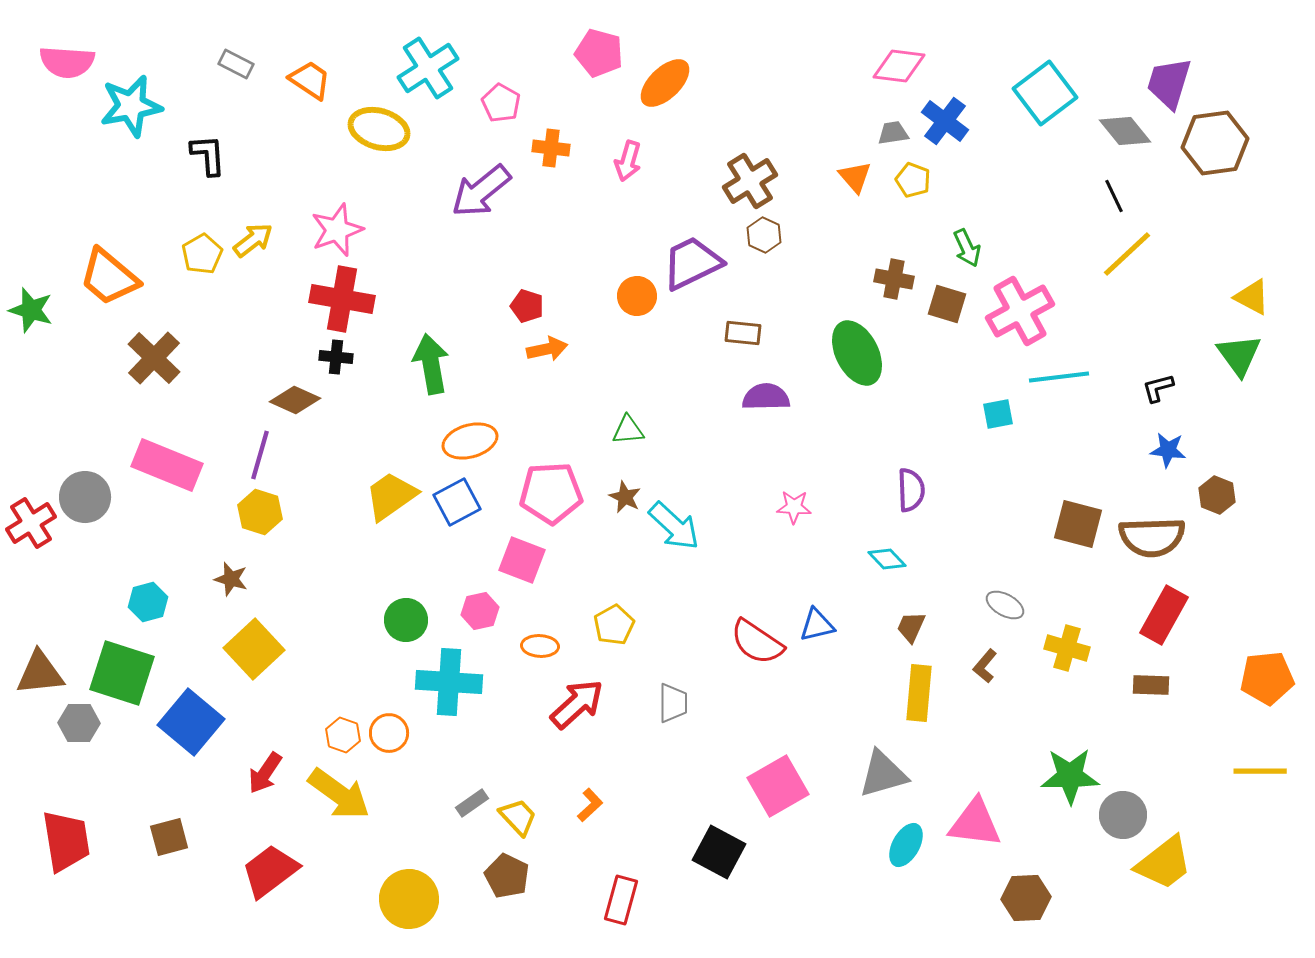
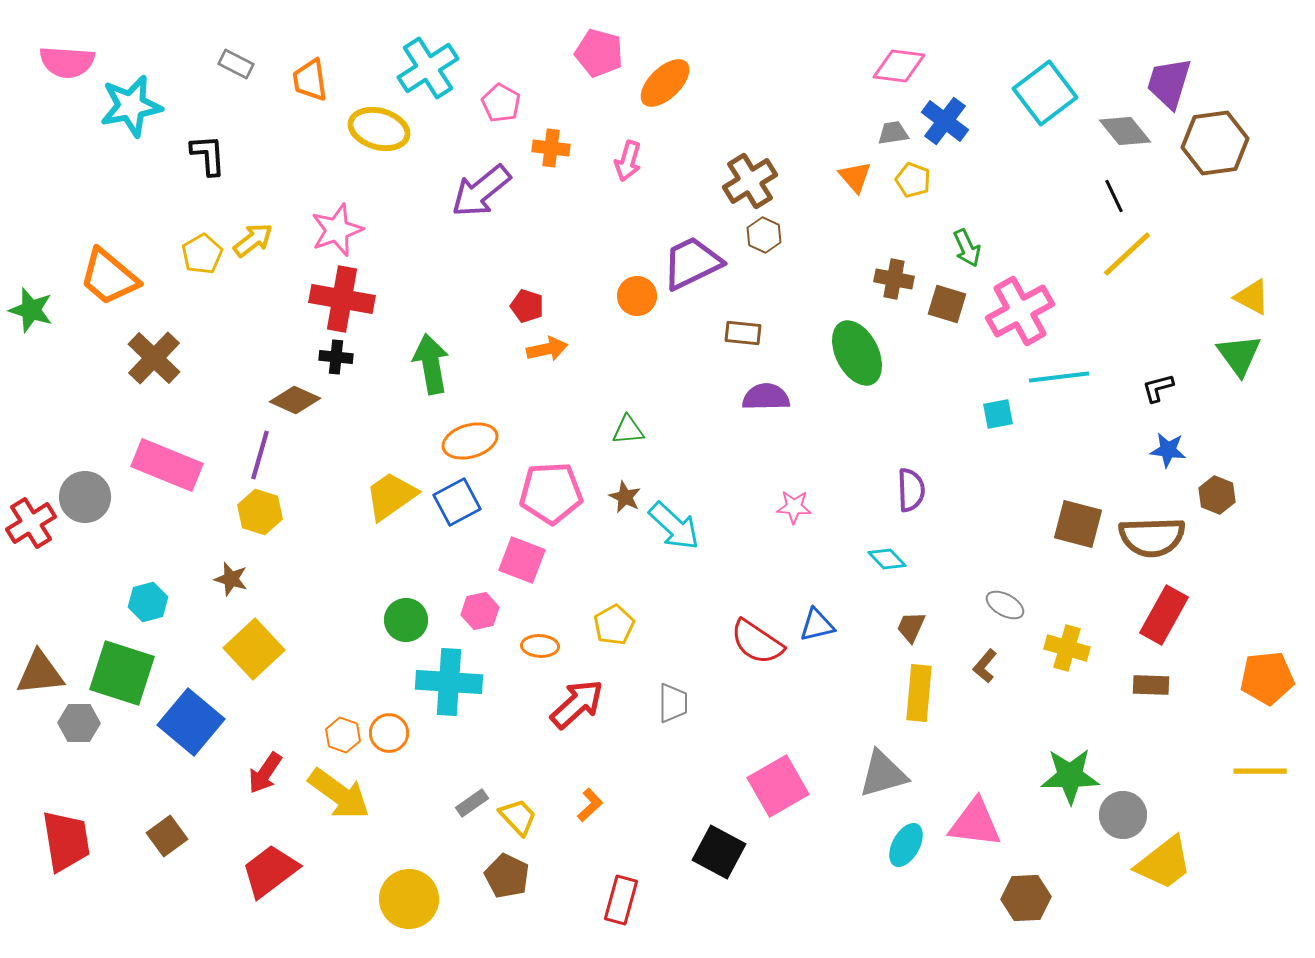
orange trapezoid at (310, 80): rotated 132 degrees counterclockwise
brown square at (169, 837): moved 2 px left, 1 px up; rotated 21 degrees counterclockwise
